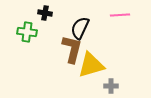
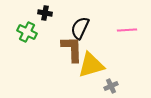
pink line: moved 7 px right, 15 px down
green cross: rotated 18 degrees clockwise
brown L-shape: rotated 16 degrees counterclockwise
gray cross: rotated 24 degrees counterclockwise
